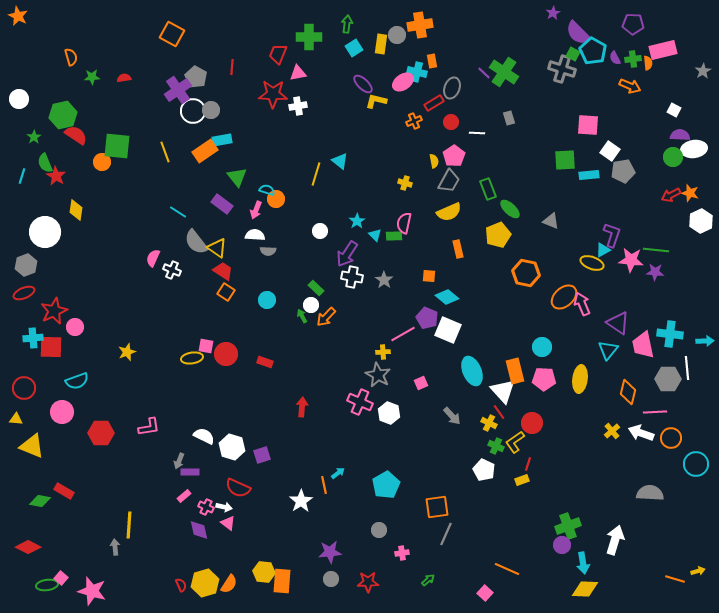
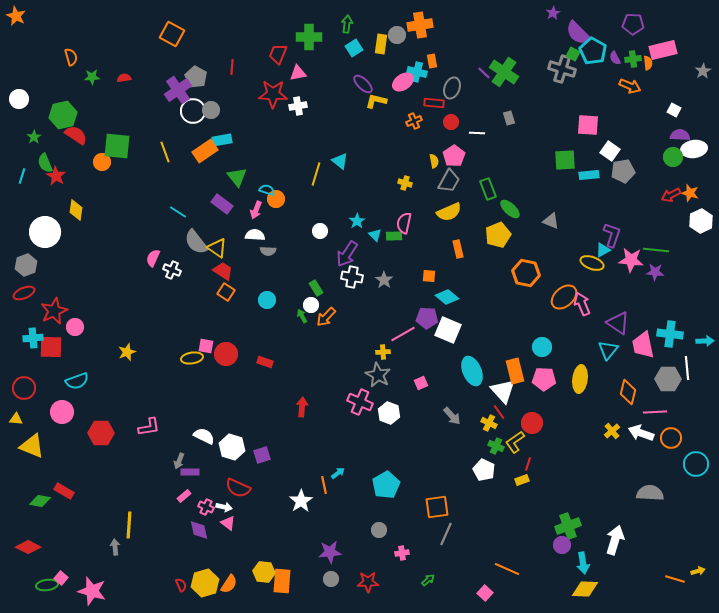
orange star at (18, 16): moved 2 px left
red rectangle at (434, 103): rotated 36 degrees clockwise
green rectangle at (316, 288): rotated 14 degrees clockwise
purple pentagon at (427, 318): rotated 20 degrees counterclockwise
